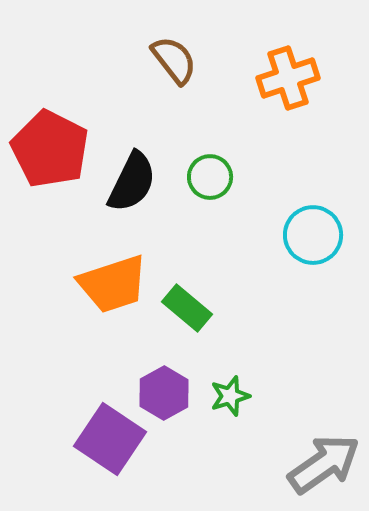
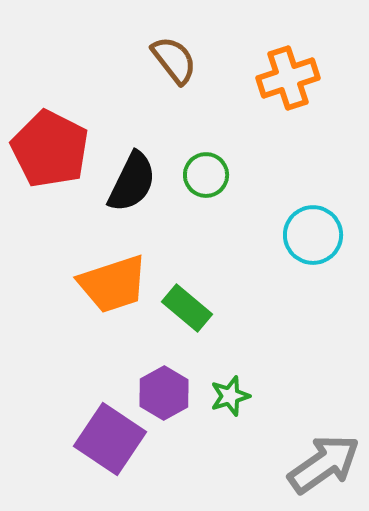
green circle: moved 4 px left, 2 px up
